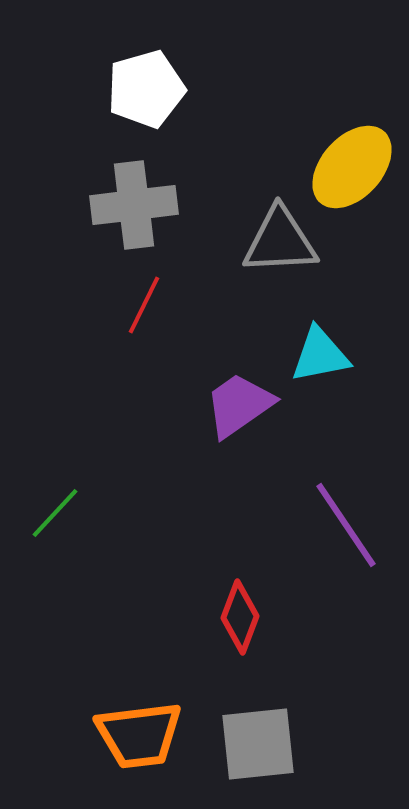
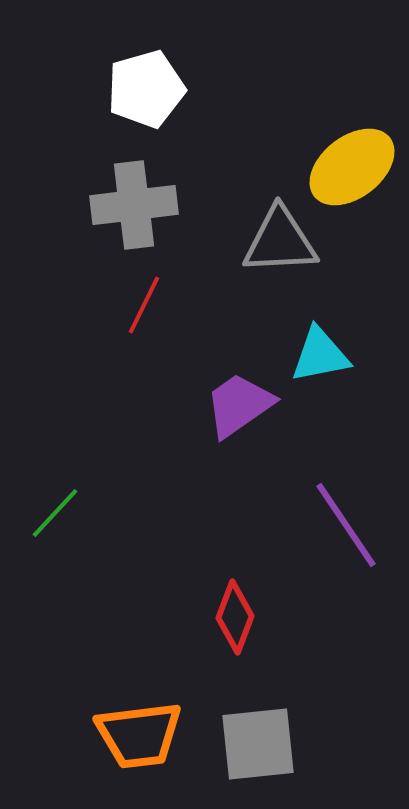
yellow ellipse: rotated 10 degrees clockwise
red diamond: moved 5 px left
